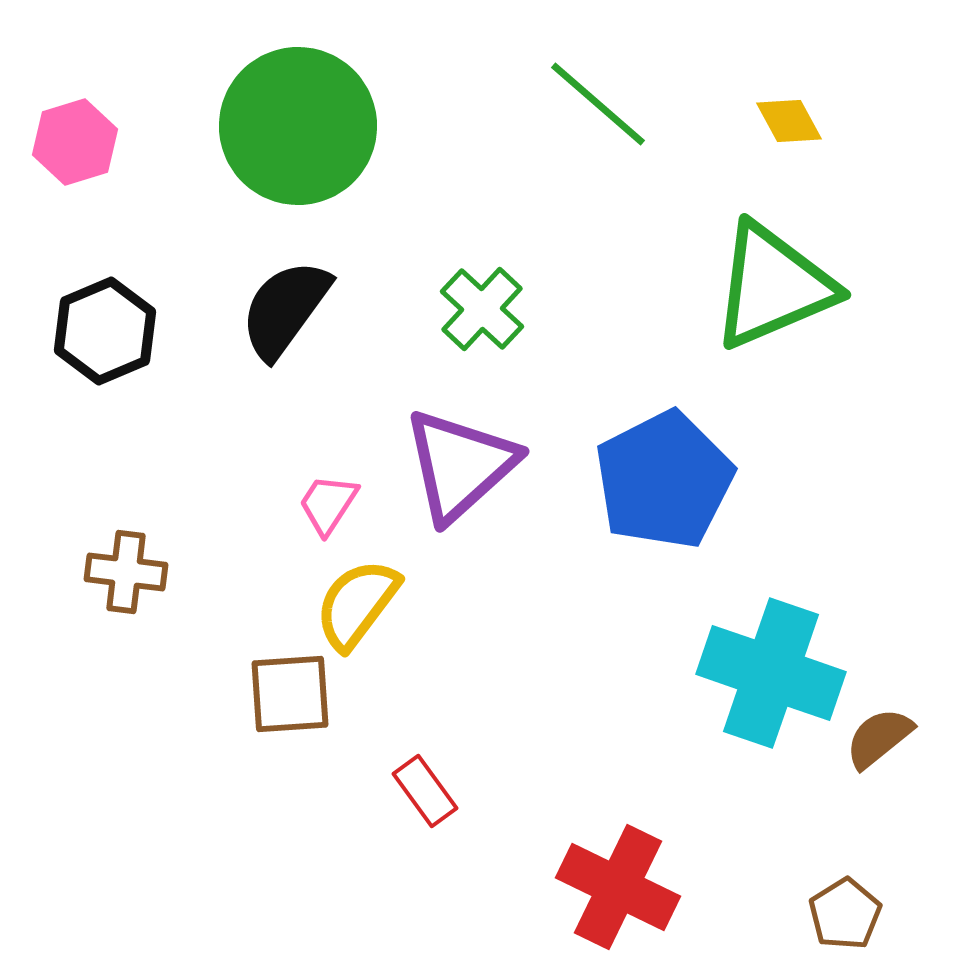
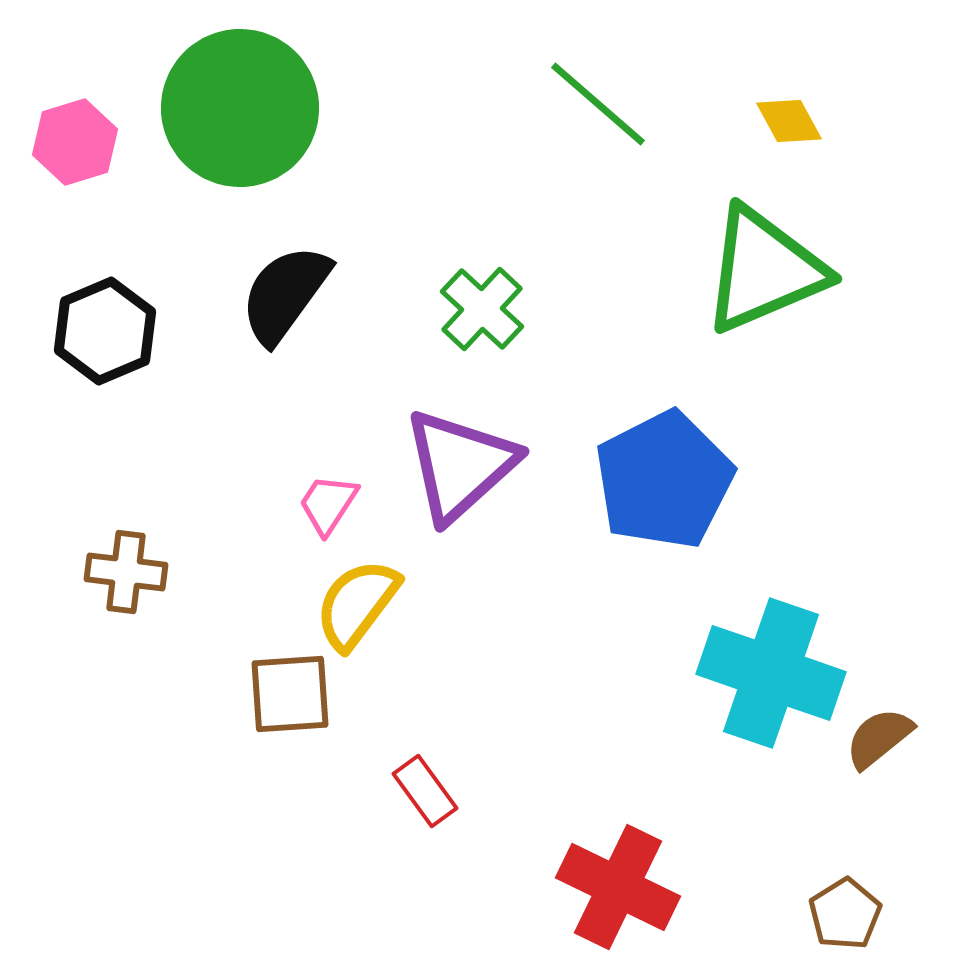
green circle: moved 58 px left, 18 px up
green triangle: moved 9 px left, 16 px up
black semicircle: moved 15 px up
